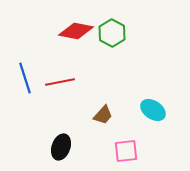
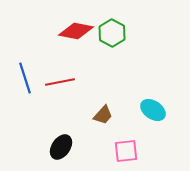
black ellipse: rotated 15 degrees clockwise
